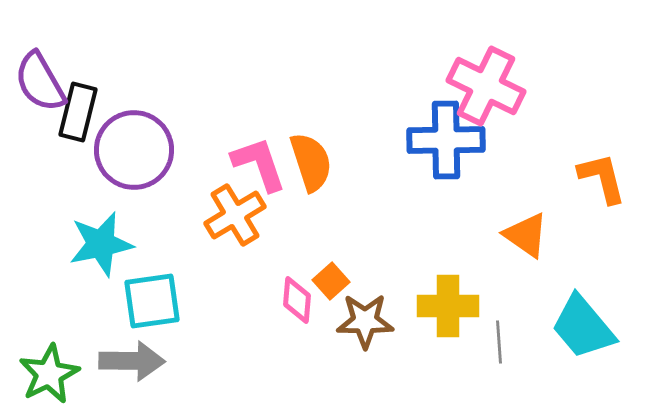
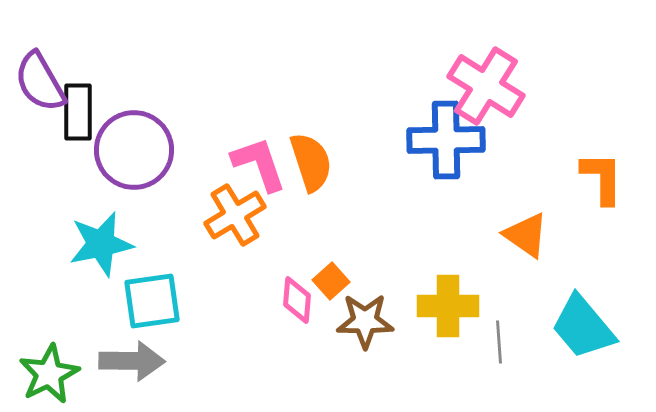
pink cross: rotated 6 degrees clockwise
black rectangle: rotated 14 degrees counterclockwise
orange L-shape: rotated 14 degrees clockwise
